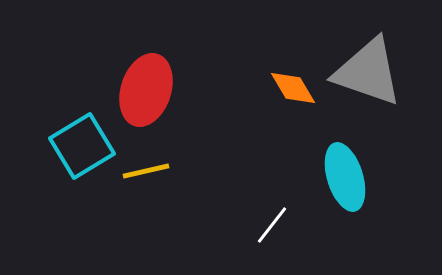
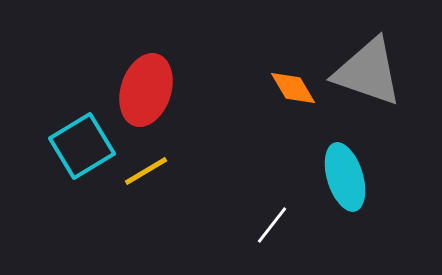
yellow line: rotated 18 degrees counterclockwise
